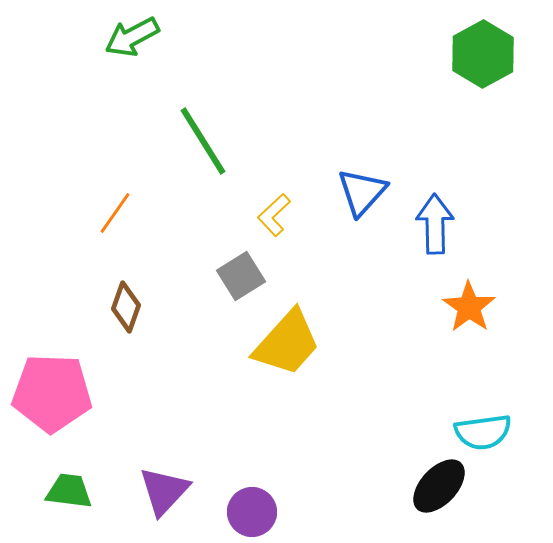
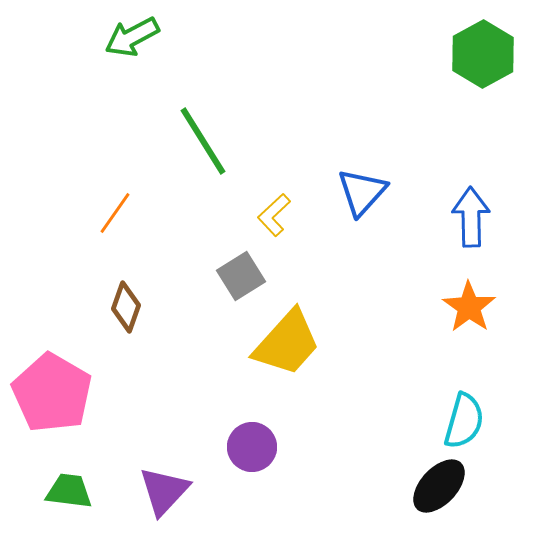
blue arrow: moved 36 px right, 7 px up
pink pentagon: rotated 28 degrees clockwise
cyan semicircle: moved 19 px left, 11 px up; rotated 66 degrees counterclockwise
purple circle: moved 65 px up
